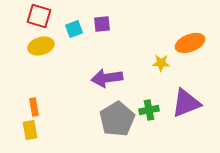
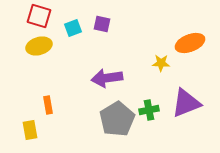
purple square: rotated 18 degrees clockwise
cyan square: moved 1 px left, 1 px up
yellow ellipse: moved 2 px left
orange rectangle: moved 14 px right, 2 px up
